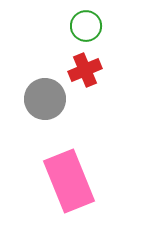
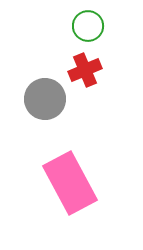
green circle: moved 2 px right
pink rectangle: moved 1 px right, 2 px down; rotated 6 degrees counterclockwise
